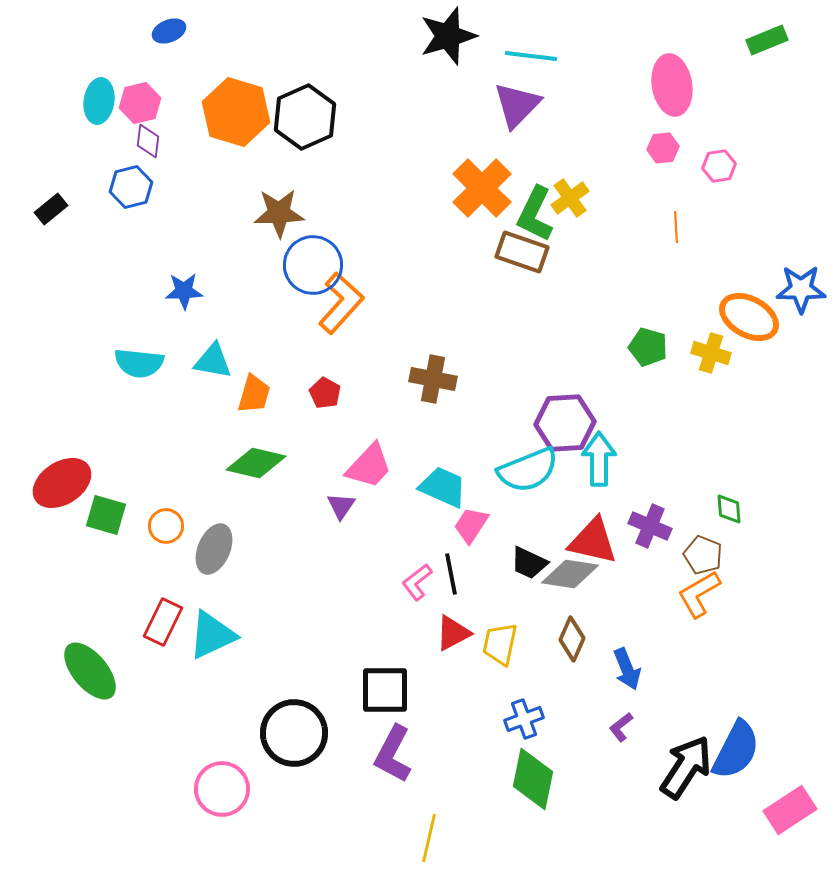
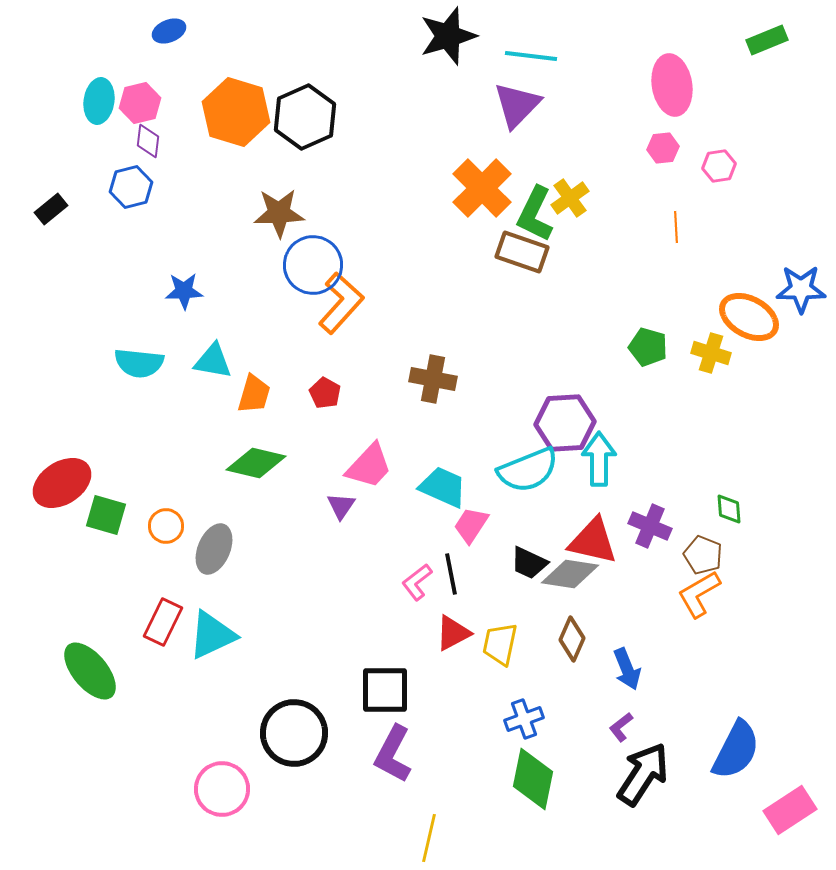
black arrow at (686, 767): moved 43 px left, 7 px down
